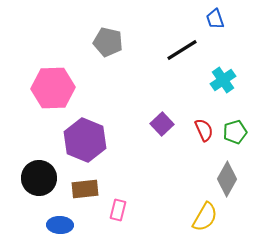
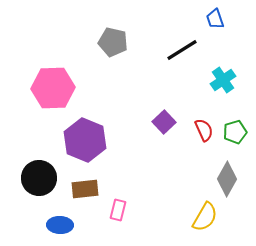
gray pentagon: moved 5 px right
purple square: moved 2 px right, 2 px up
